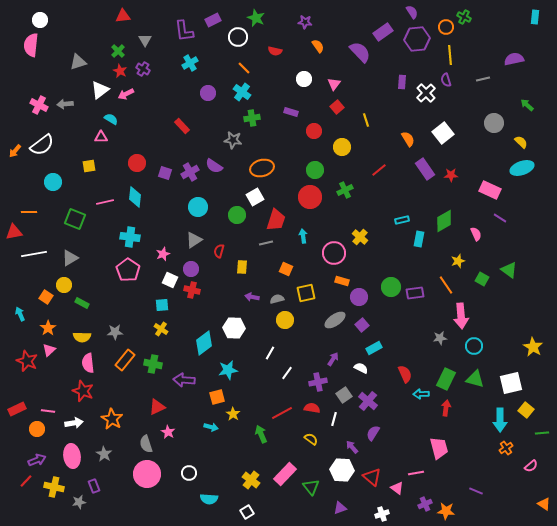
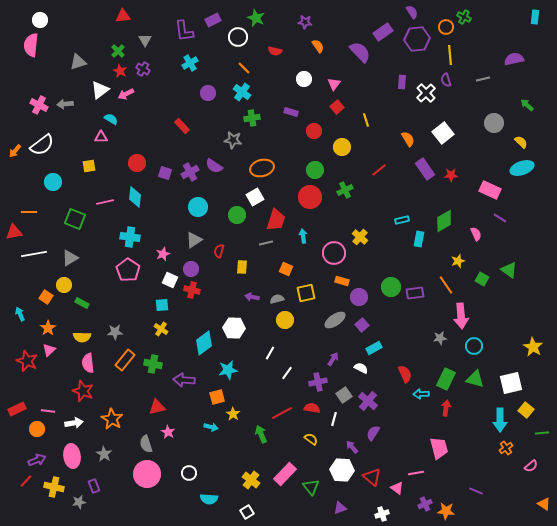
red triangle at (157, 407): rotated 12 degrees clockwise
